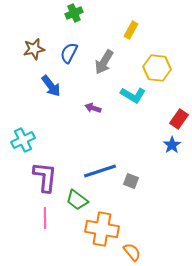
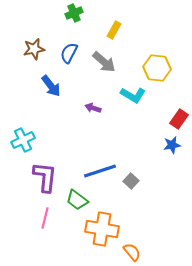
yellow rectangle: moved 17 px left
gray arrow: rotated 80 degrees counterclockwise
blue star: rotated 24 degrees clockwise
gray square: rotated 21 degrees clockwise
pink line: rotated 15 degrees clockwise
